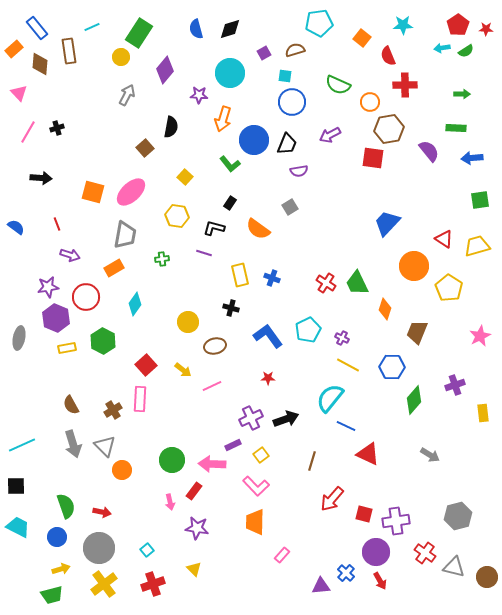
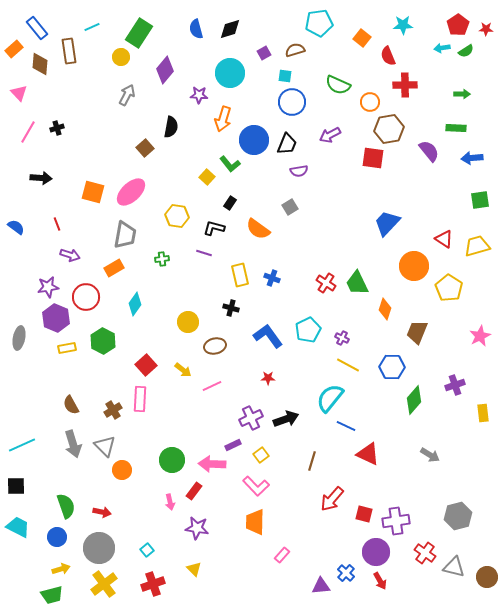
yellow square at (185, 177): moved 22 px right
